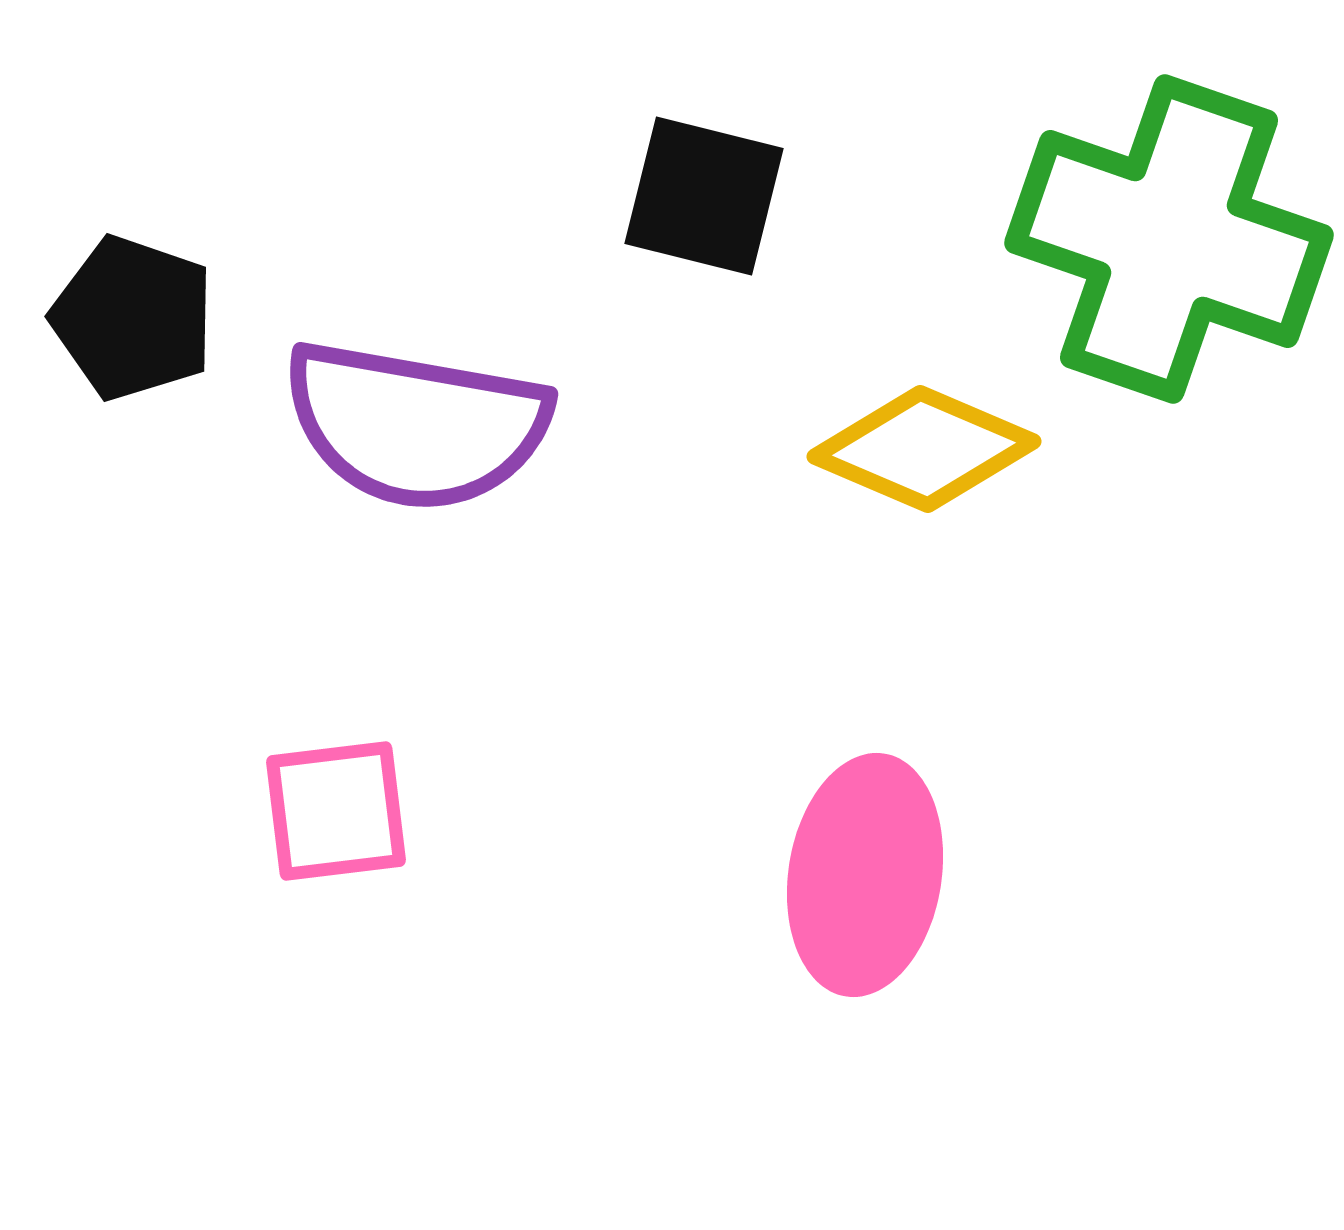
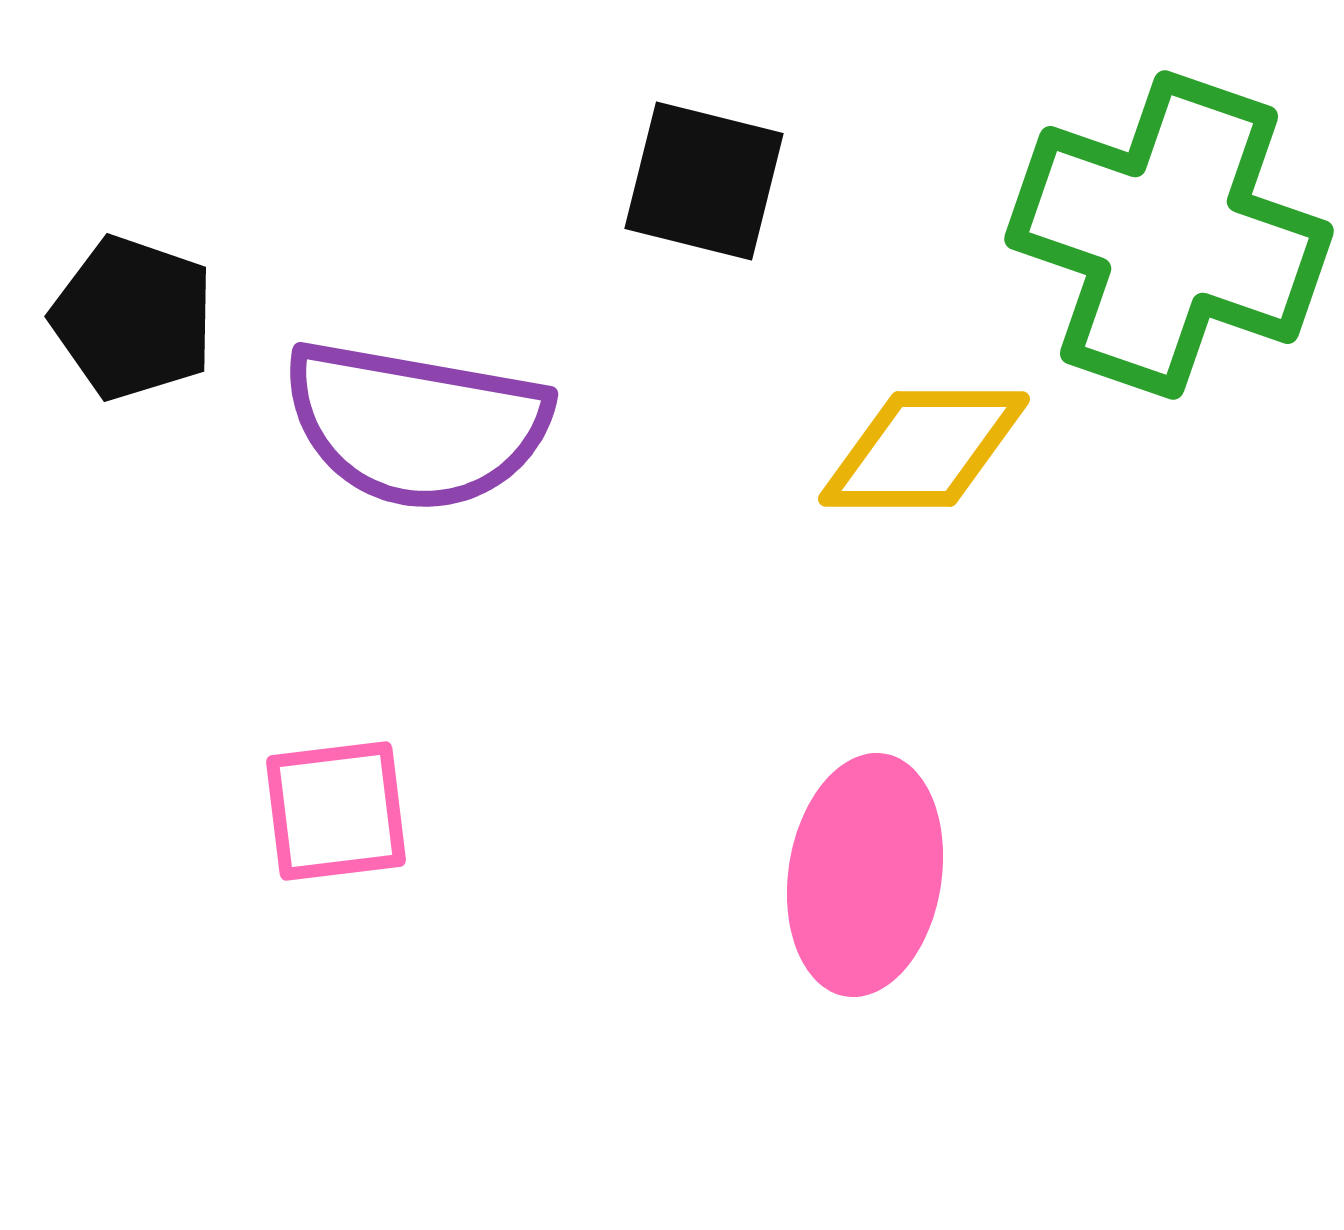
black square: moved 15 px up
green cross: moved 4 px up
yellow diamond: rotated 23 degrees counterclockwise
